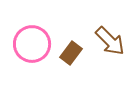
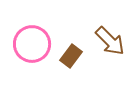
brown rectangle: moved 3 px down
